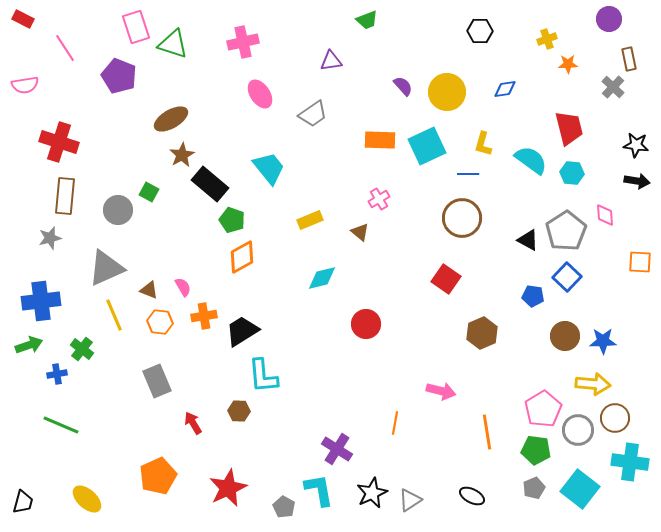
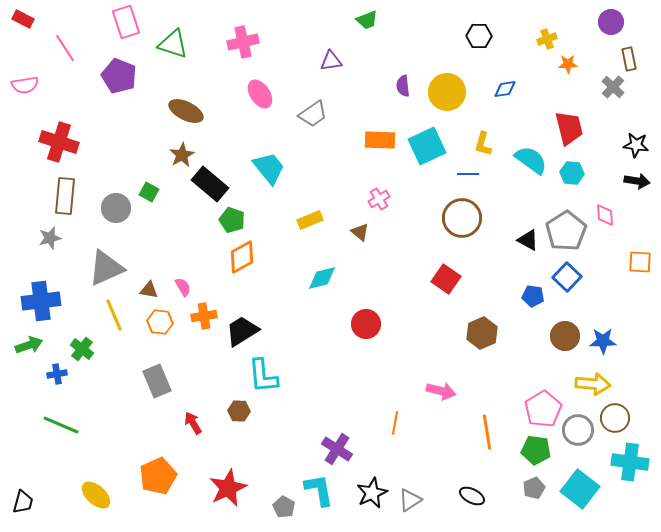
purple circle at (609, 19): moved 2 px right, 3 px down
pink rectangle at (136, 27): moved 10 px left, 5 px up
black hexagon at (480, 31): moved 1 px left, 5 px down
purple semicircle at (403, 86): rotated 145 degrees counterclockwise
brown ellipse at (171, 119): moved 15 px right, 8 px up; rotated 56 degrees clockwise
gray circle at (118, 210): moved 2 px left, 2 px up
brown triangle at (149, 290): rotated 12 degrees counterclockwise
yellow ellipse at (87, 499): moved 9 px right, 4 px up
